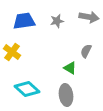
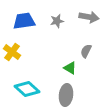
gray ellipse: rotated 15 degrees clockwise
